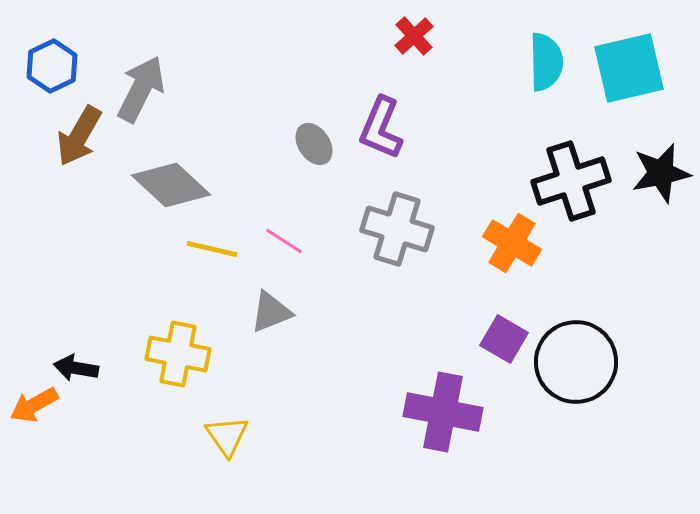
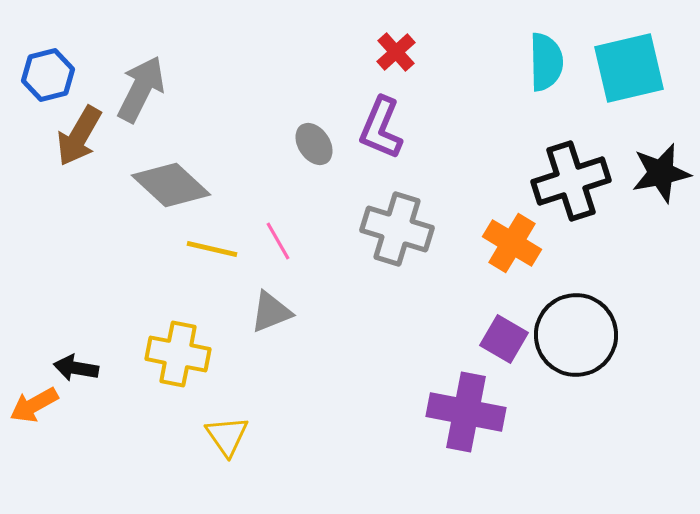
red cross: moved 18 px left, 16 px down
blue hexagon: moved 4 px left, 9 px down; rotated 12 degrees clockwise
pink line: moved 6 px left; rotated 27 degrees clockwise
black circle: moved 27 px up
purple cross: moved 23 px right
